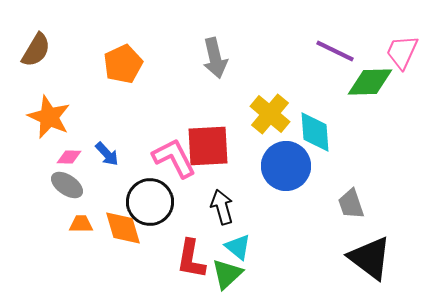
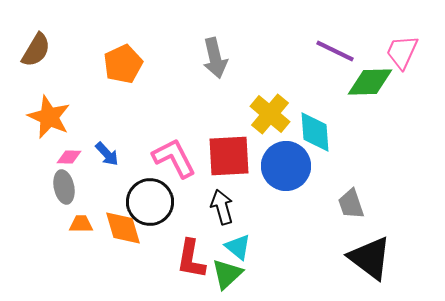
red square: moved 21 px right, 10 px down
gray ellipse: moved 3 px left, 2 px down; rotated 44 degrees clockwise
